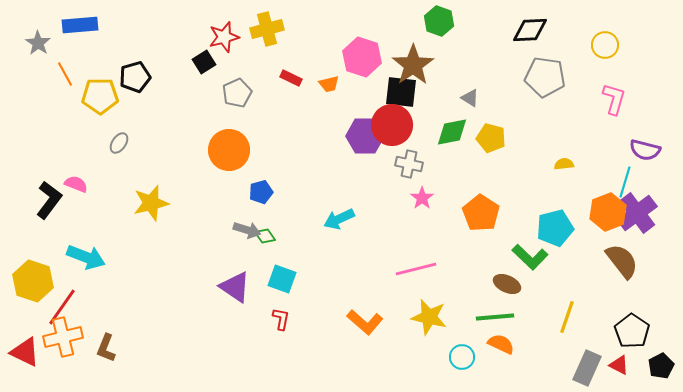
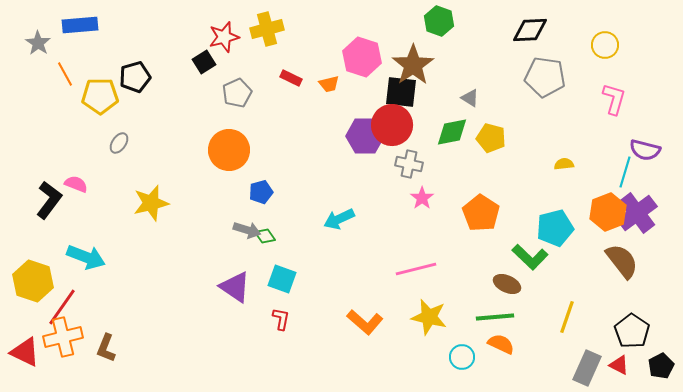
cyan line at (625, 182): moved 10 px up
